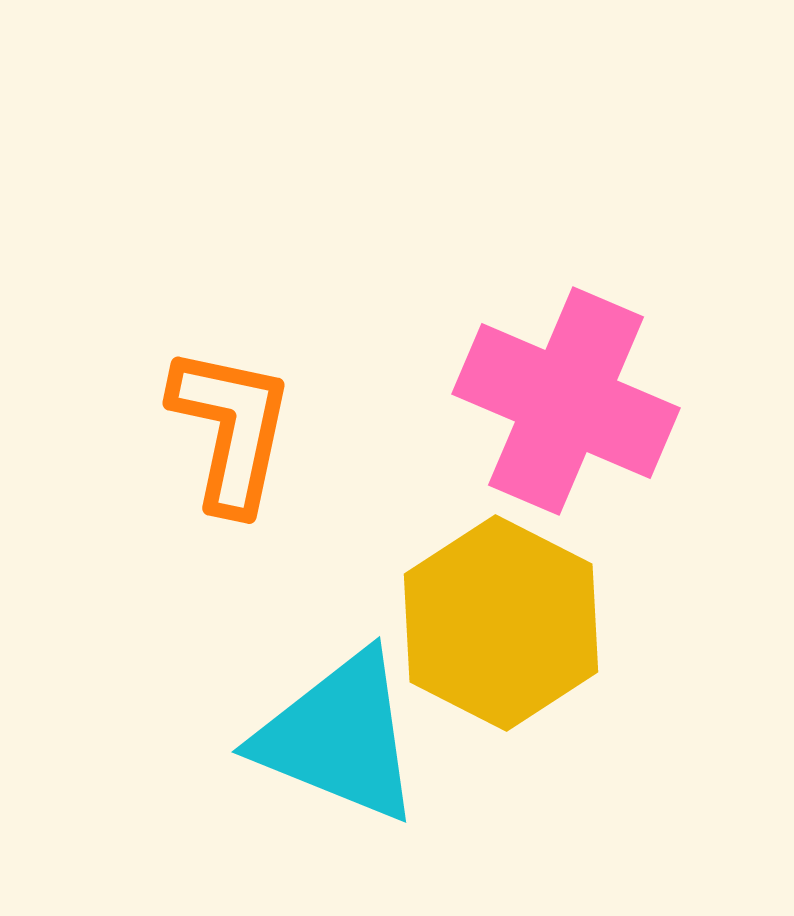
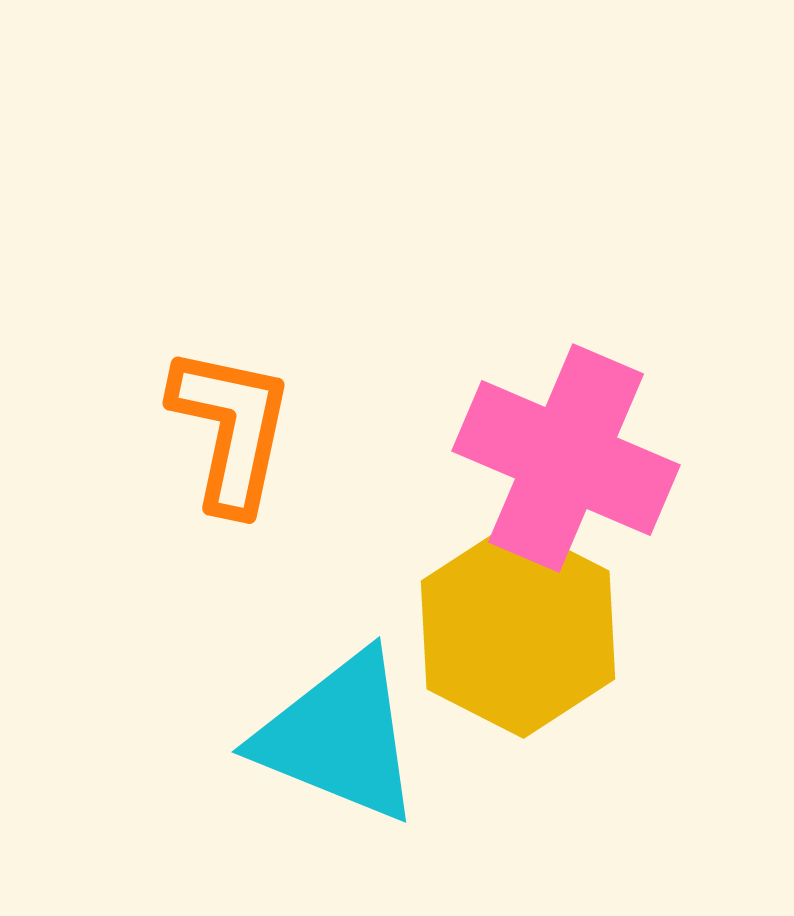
pink cross: moved 57 px down
yellow hexagon: moved 17 px right, 7 px down
